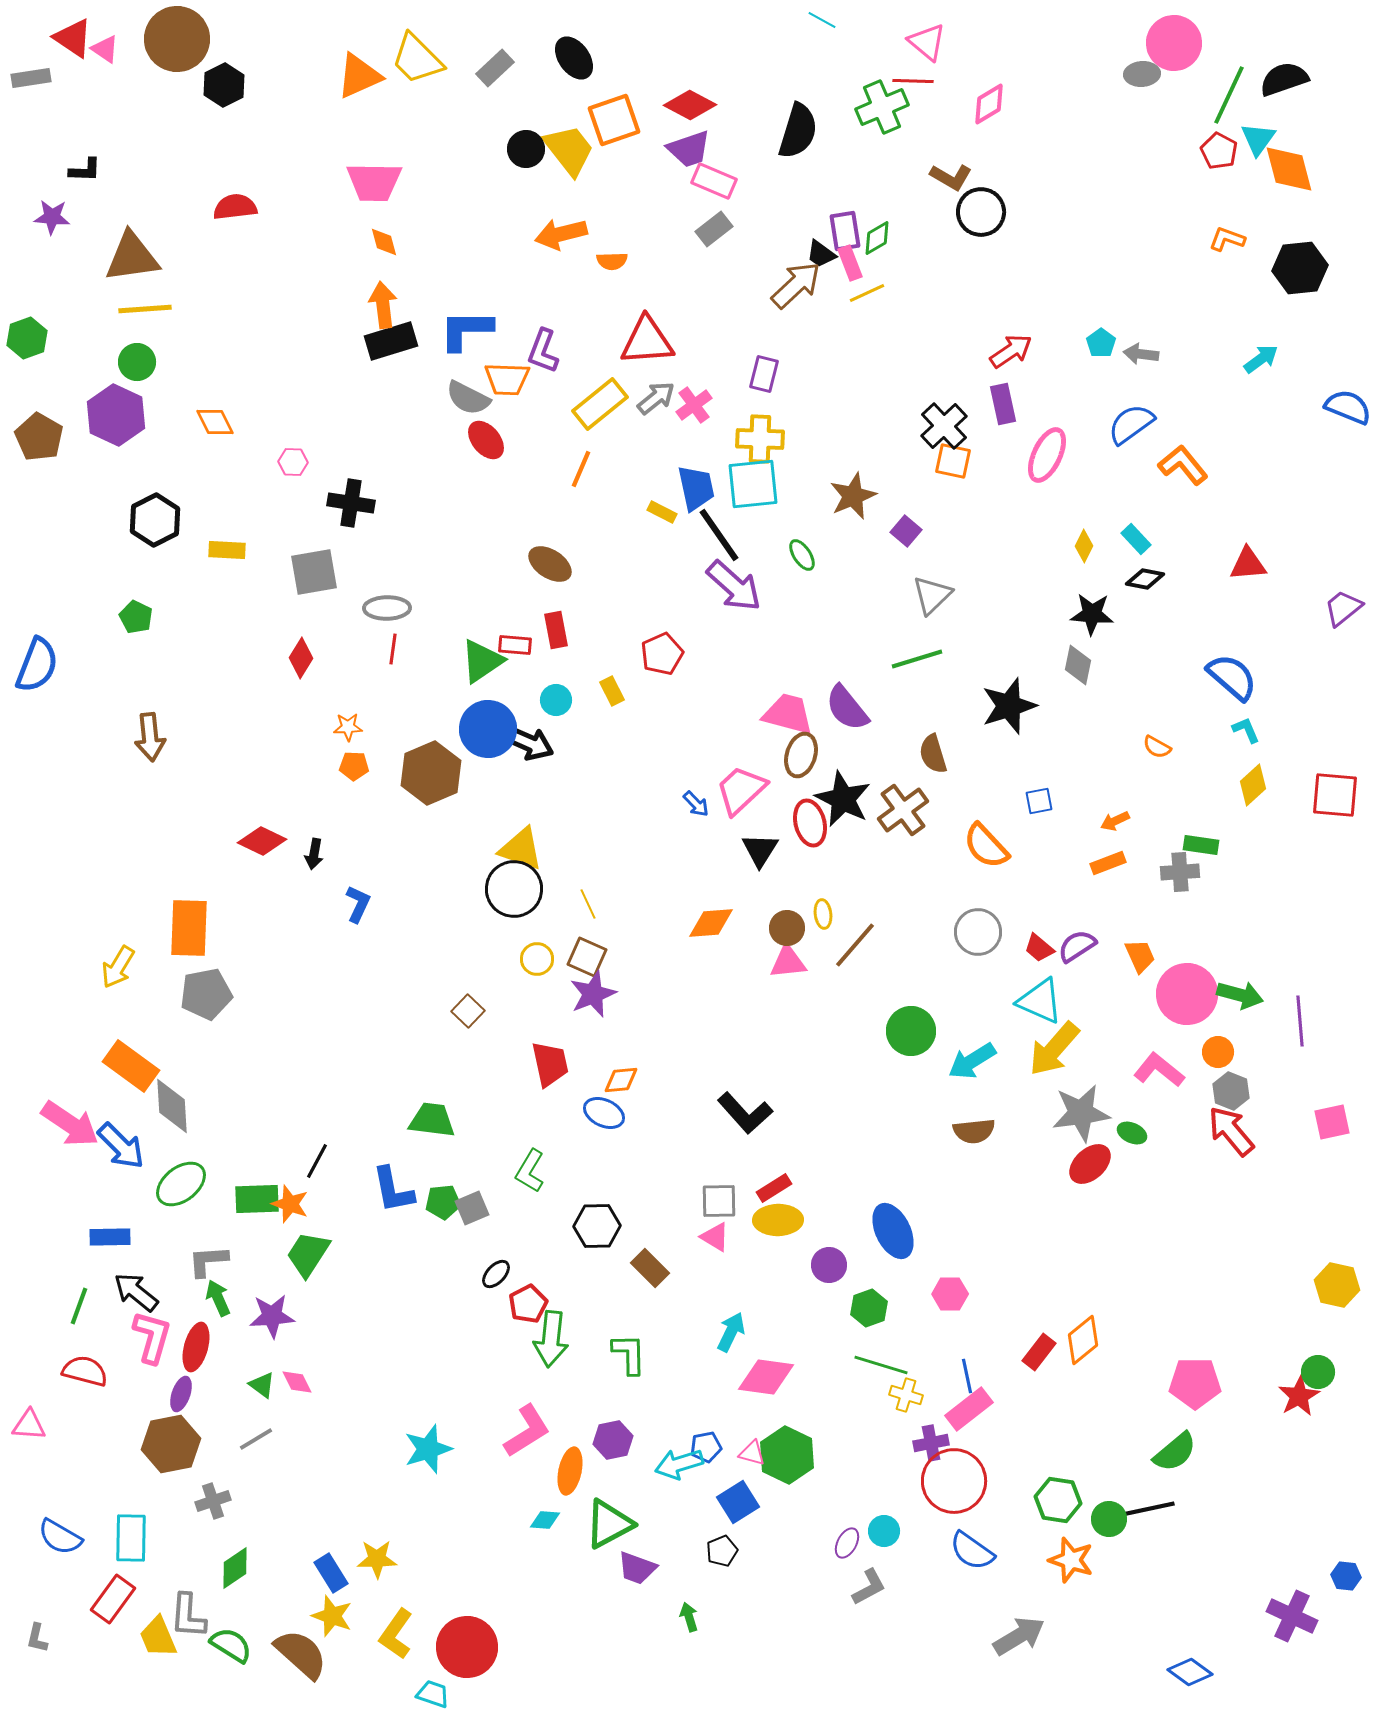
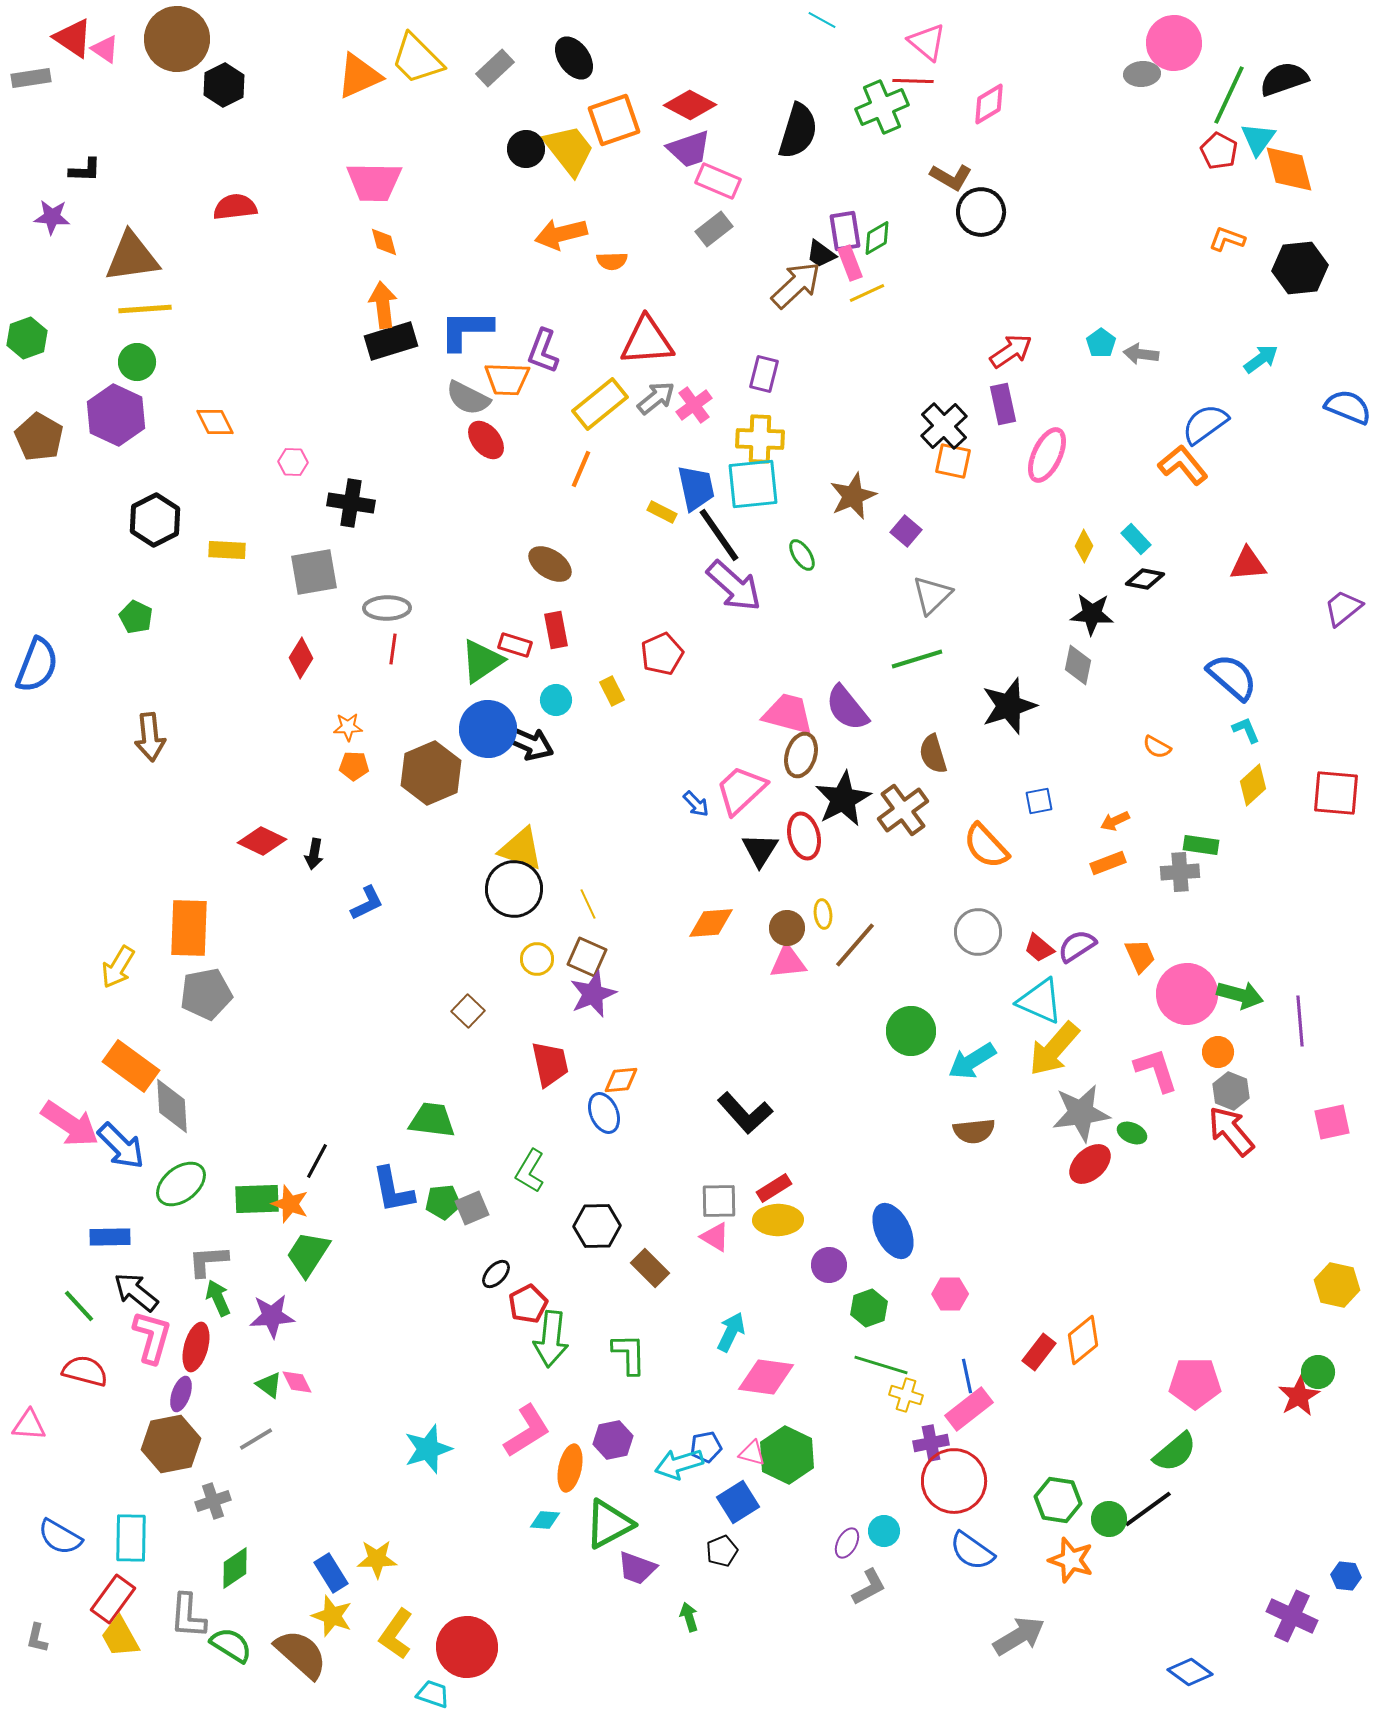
pink rectangle at (714, 181): moved 4 px right
blue semicircle at (1131, 424): moved 74 px right
red rectangle at (515, 645): rotated 12 degrees clockwise
red square at (1335, 795): moved 1 px right, 2 px up
black star at (843, 799): rotated 18 degrees clockwise
red ellipse at (810, 823): moved 6 px left, 13 px down
blue L-shape at (358, 904): moved 9 px right, 1 px up; rotated 39 degrees clockwise
pink L-shape at (1159, 1070): moved 3 px left; rotated 33 degrees clockwise
blue ellipse at (604, 1113): rotated 42 degrees clockwise
green line at (79, 1306): rotated 63 degrees counterclockwise
green triangle at (262, 1385): moved 7 px right
orange ellipse at (570, 1471): moved 3 px up
black line at (1148, 1509): rotated 24 degrees counterclockwise
yellow trapezoid at (158, 1637): moved 38 px left; rotated 6 degrees counterclockwise
